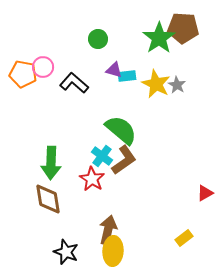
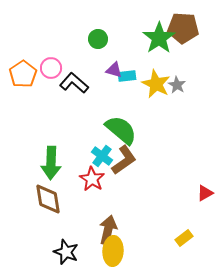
pink circle: moved 8 px right, 1 px down
orange pentagon: rotated 28 degrees clockwise
